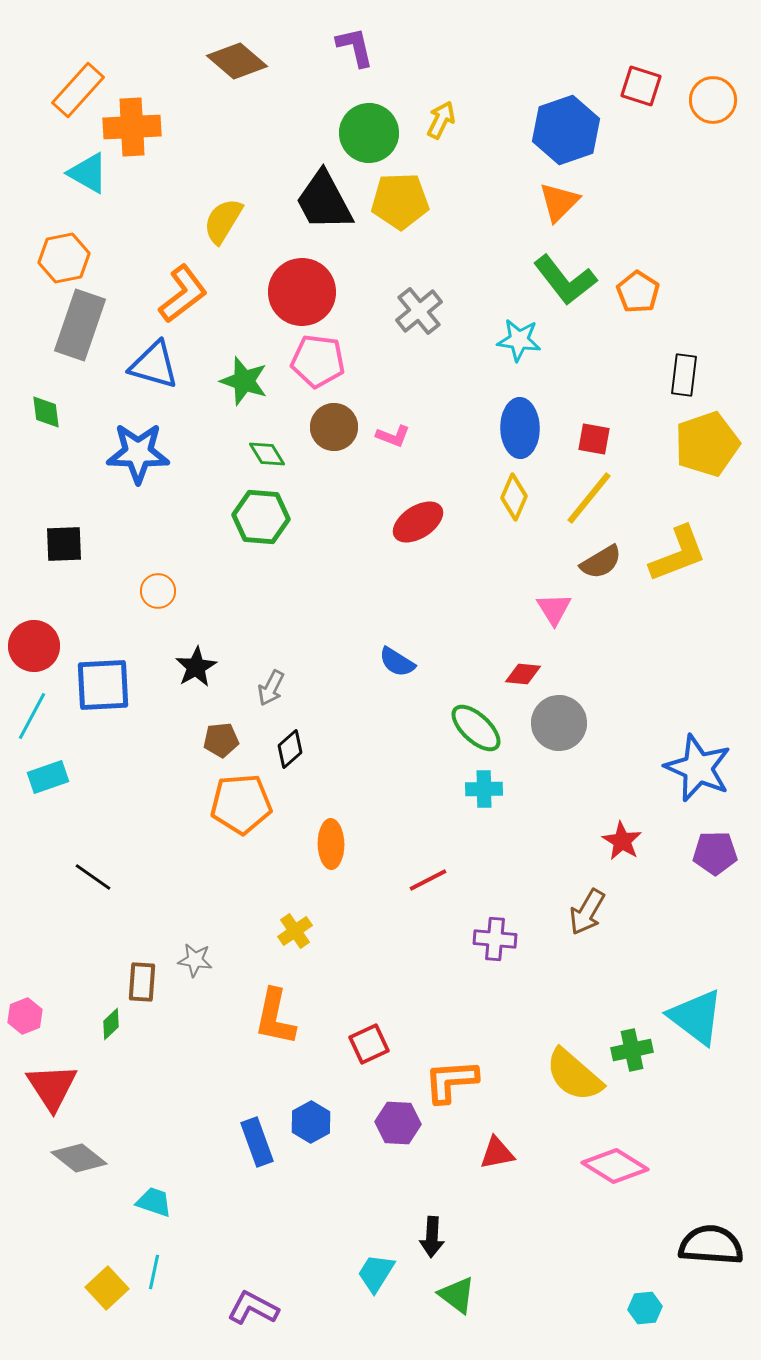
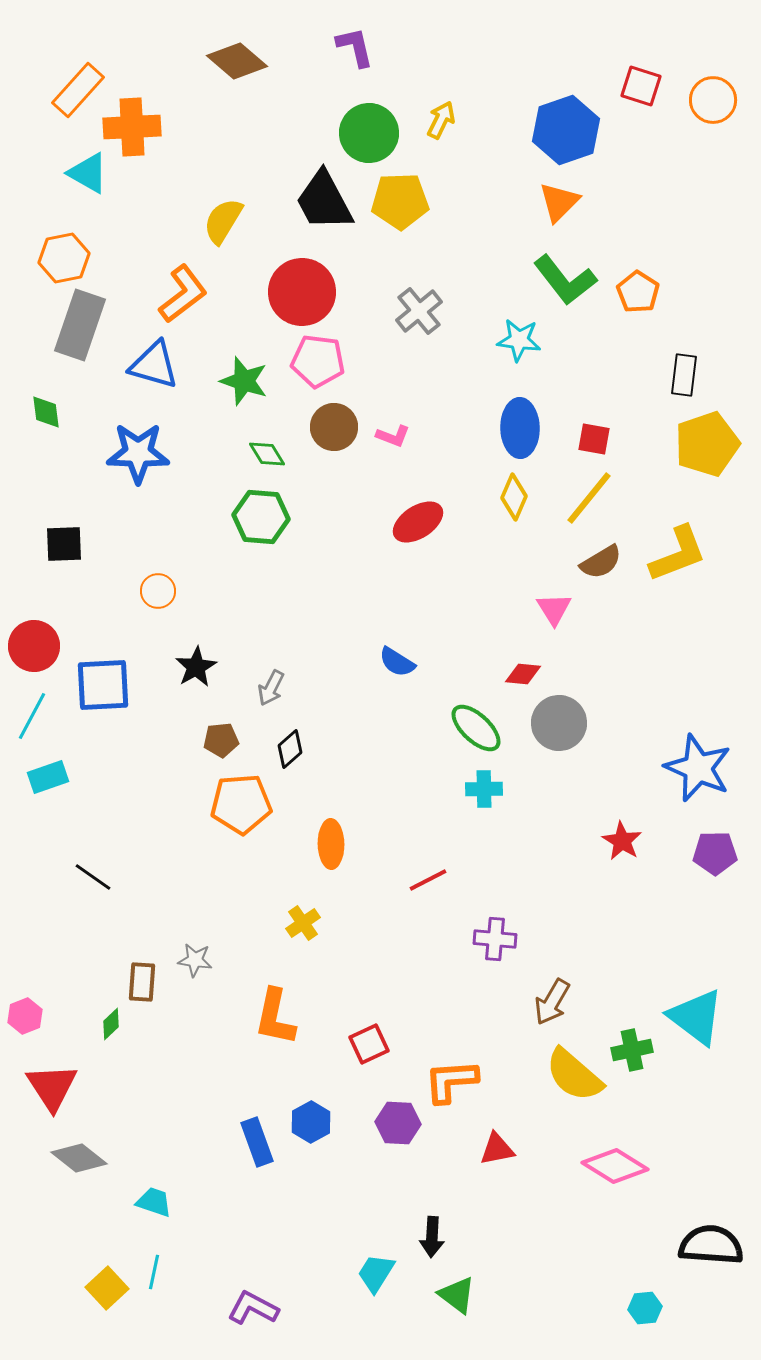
brown arrow at (587, 912): moved 35 px left, 90 px down
yellow cross at (295, 931): moved 8 px right, 8 px up
red triangle at (497, 1153): moved 4 px up
